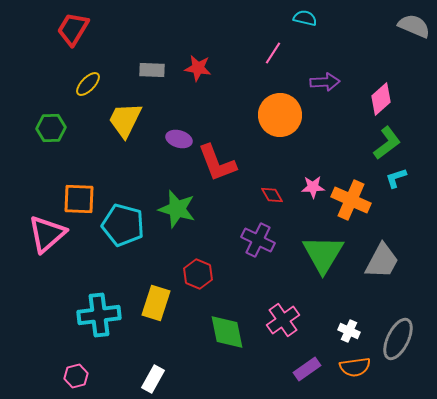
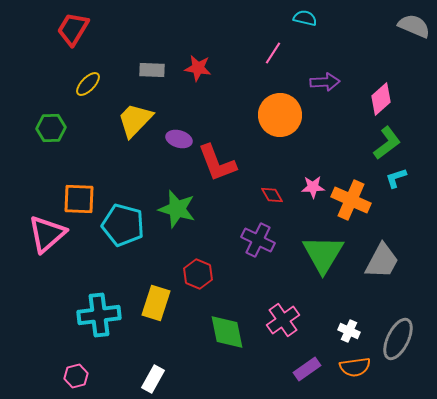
yellow trapezoid: moved 10 px right; rotated 18 degrees clockwise
